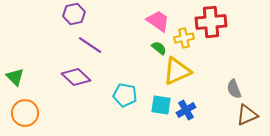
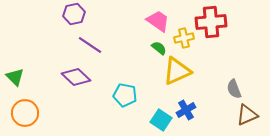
cyan square: moved 15 px down; rotated 25 degrees clockwise
